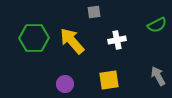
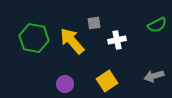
gray square: moved 11 px down
green hexagon: rotated 12 degrees clockwise
gray arrow: moved 4 px left; rotated 78 degrees counterclockwise
yellow square: moved 2 px left, 1 px down; rotated 25 degrees counterclockwise
